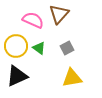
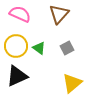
pink semicircle: moved 13 px left, 6 px up
yellow triangle: moved 5 px down; rotated 30 degrees counterclockwise
